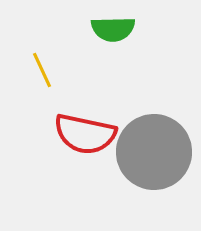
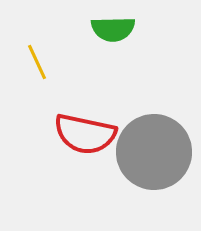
yellow line: moved 5 px left, 8 px up
